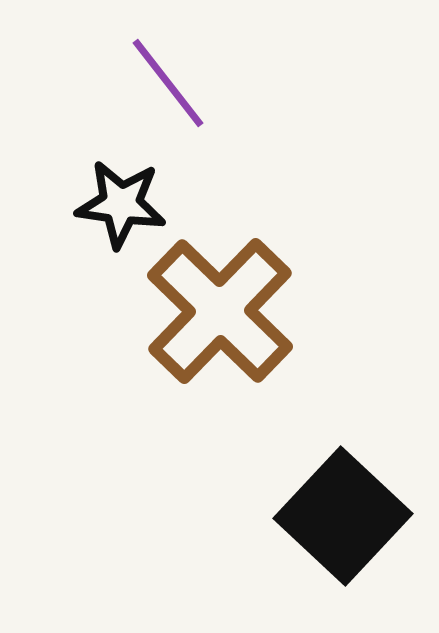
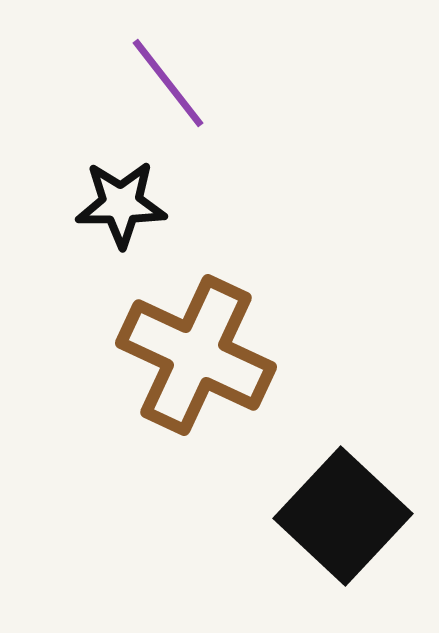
black star: rotated 8 degrees counterclockwise
brown cross: moved 24 px left, 44 px down; rotated 19 degrees counterclockwise
